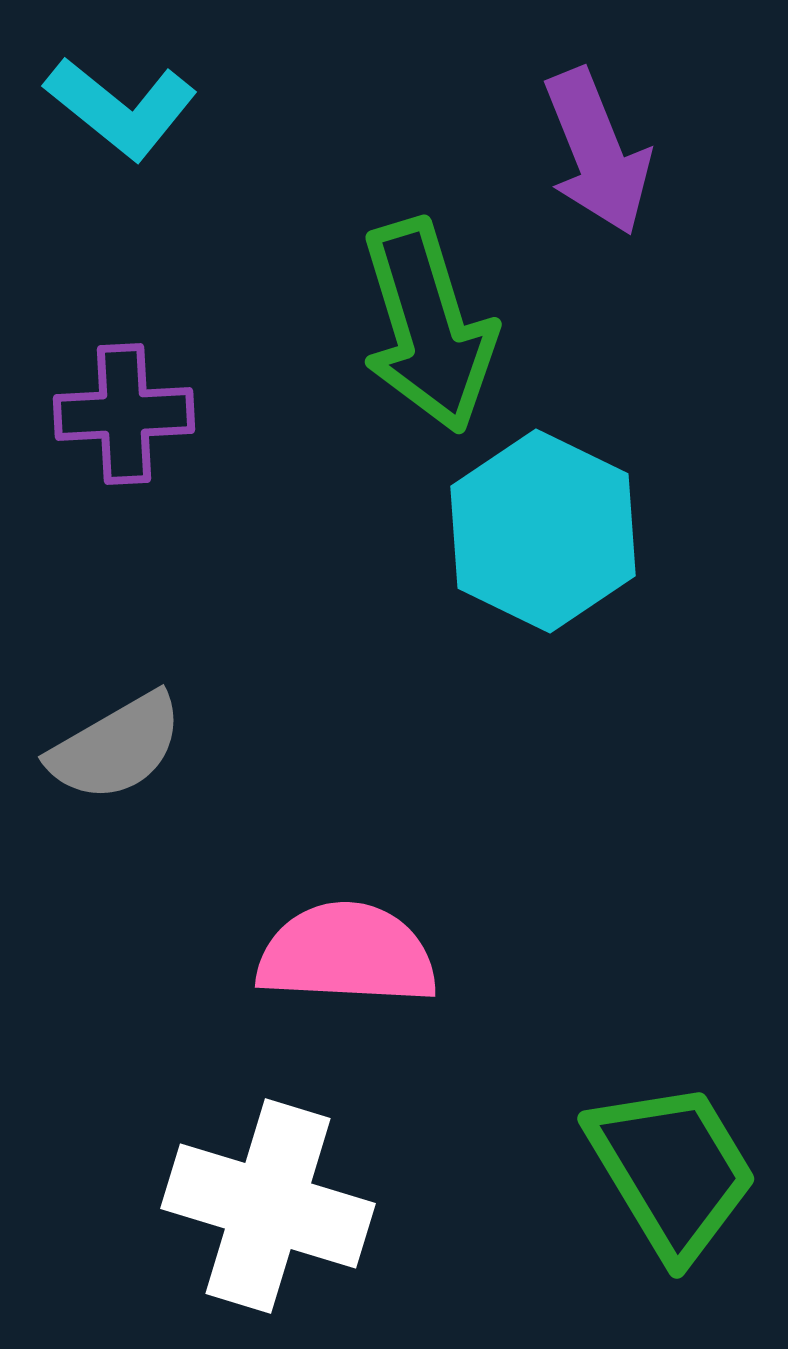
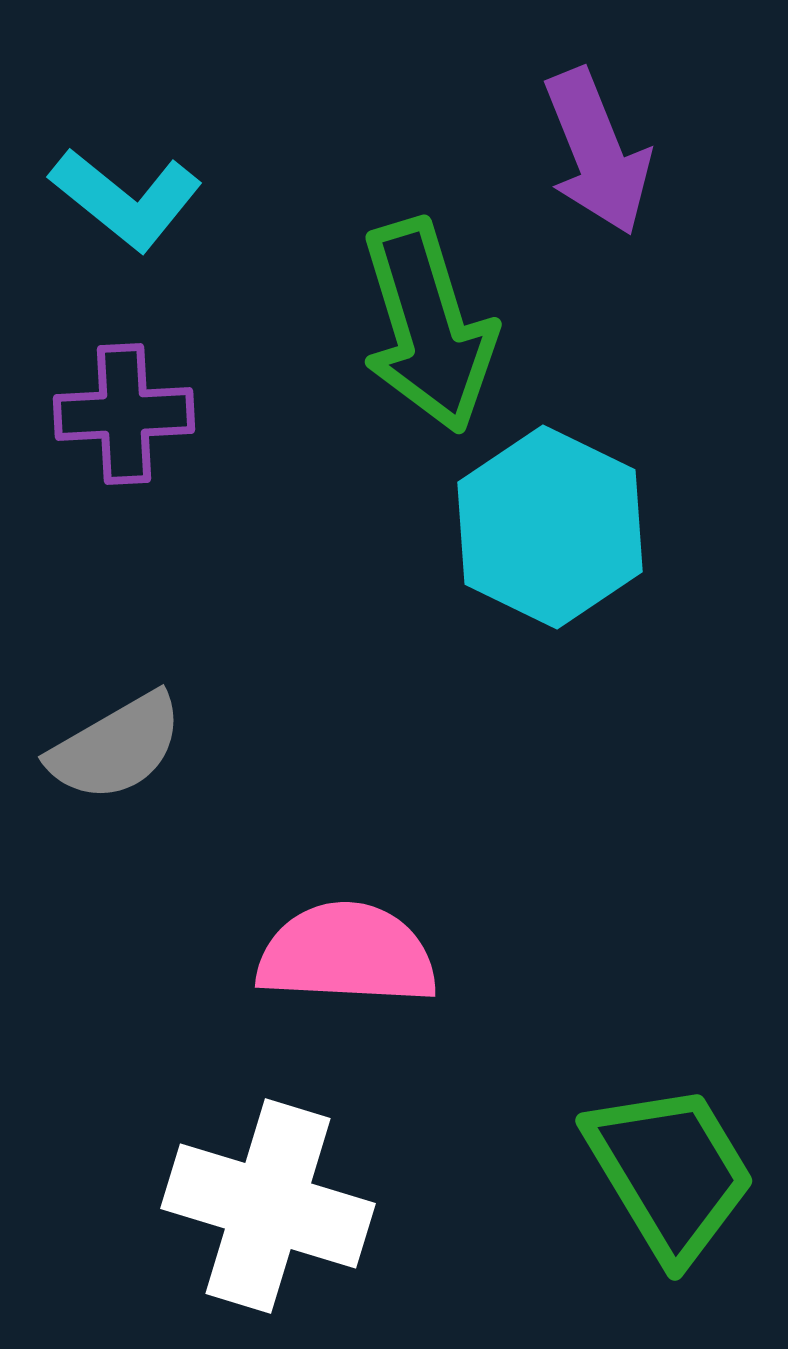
cyan L-shape: moved 5 px right, 91 px down
cyan hexagon: moved 7 px right, 4 px up
green trapezoid: moved 2 px left, 2 px down
